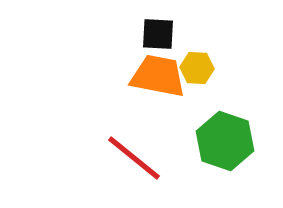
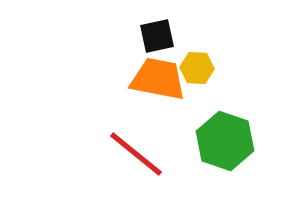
black square: moved 1 px left, 2 px down; rotated 15 degrees counterclockwise
orange trapezoid: moved 3 px down
red line: moved 2 px right, 4 px up
